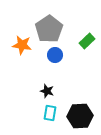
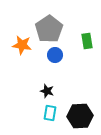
green rectangle: rotated 56 degrees counterclockwise
